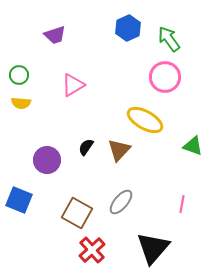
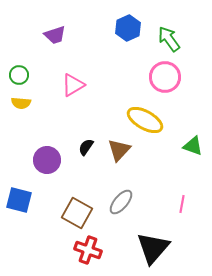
blue square: rotated 8 degrees counterclockwise
red cross: moved 4 px left; rotated 28 degrees counterclockwise
